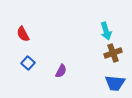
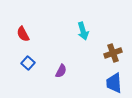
cyan arrow: moved 23 px left
blue trapezoid: moved 1 px left; rotated 80 degrees clockwise
